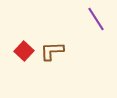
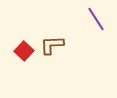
brown L-shape: moved 6 px up
